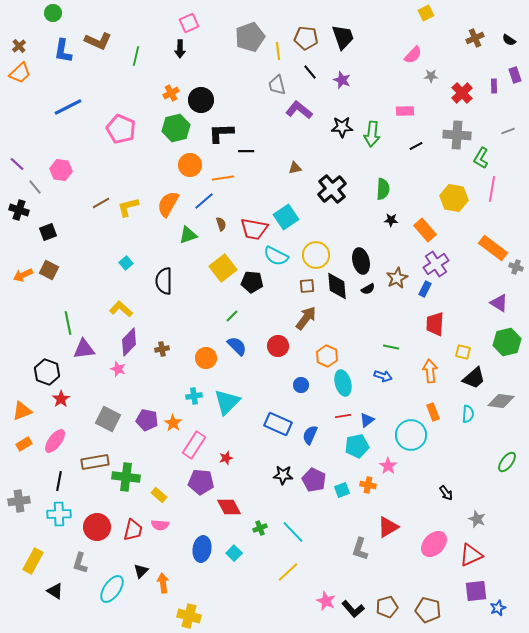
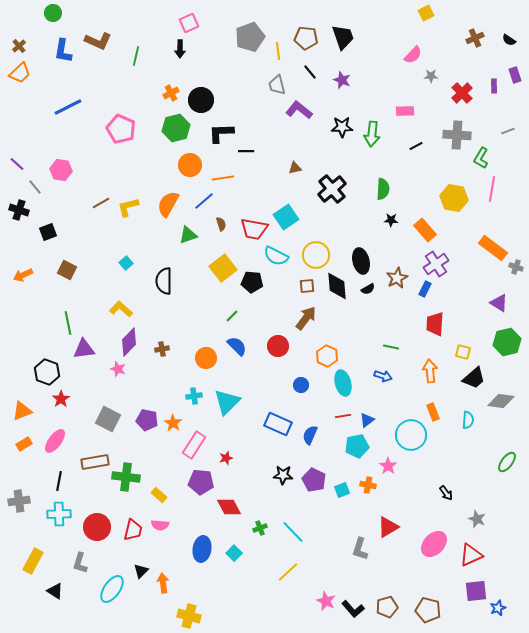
brown square at (49, 270): moved 18 px right
cyan semicircle at (468, 414): moved 6 px down
